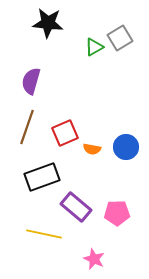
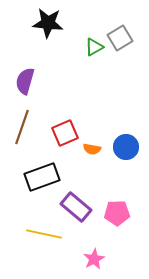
purple semicircle: moved 6 px left
brown line: moved 5 px left
pink star: rotated 20 degrees clockwise
